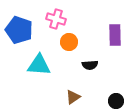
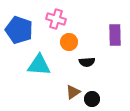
black semicircle: moved 3 px left, 3 px up
brown triangle: moved 5 px up
black circle: moved 24 px left, 2 px up
